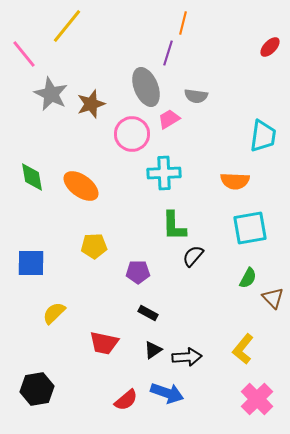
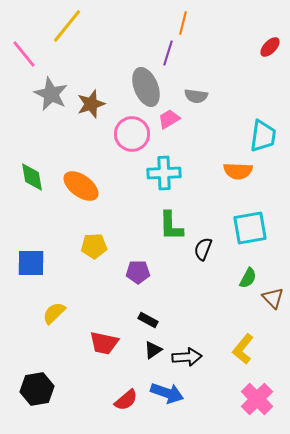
orange semicircle: moved 3 px right, 10 px up
green L-shape: moved 3 px left
black semicircle: moved 10 px right, 7 px up; rotated 20 degrees counterclockwise
black rectangle: moved 7 px down
